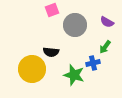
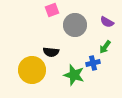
yellow circle: moved 1 px down
